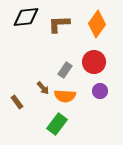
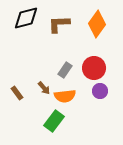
black diamond: moved 1 px down; rotated 8 degrees counterclockwise
red circle: moved 6 px down
brown arrow: moved 1 px right
orange semicircle: rotated 10 degrees counterclockwise
brown rectangle: moved 9 px up
green rectangle: moved 3 px left, 3 px up
